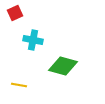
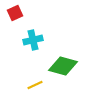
cyan cross: rotated 24 degrees counterclockwise
yellow line: moved 16 px right; rotated 35 degrees counterclockwise
